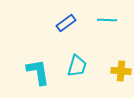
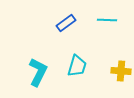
cyan L-shape: rotated 36 degrees clockwise
